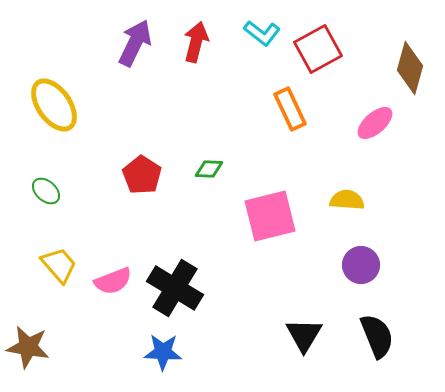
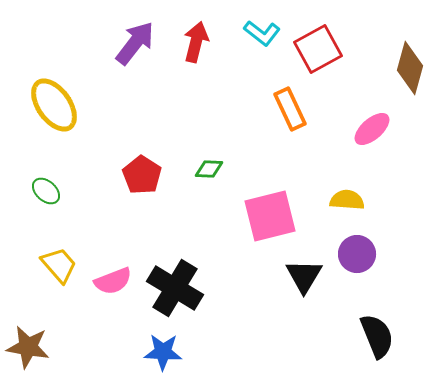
purple arrow: rotated 12 degrees clockwise
pink ellipse: moved 3 px left, 6 px down
purple circle: moved 4 px left, 11 px up
black triangle: moved 59 px up
